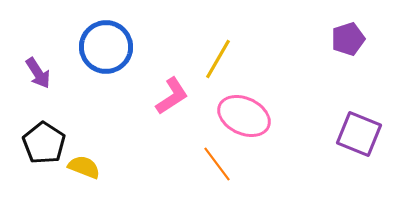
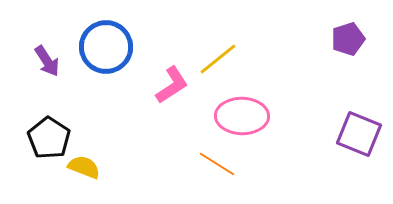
yellow line: rotated 21 degrees clockwise
purple arrow: moved 9 px right, 12 px up
pink L-shape: moved 11 px up
pink ellipse: moved 2 px left; rotated 24 degrees counterclockwise
black pentagon: moved 5 px right, 5 px up
orange line: rotated 21 degrees counterclockwise
